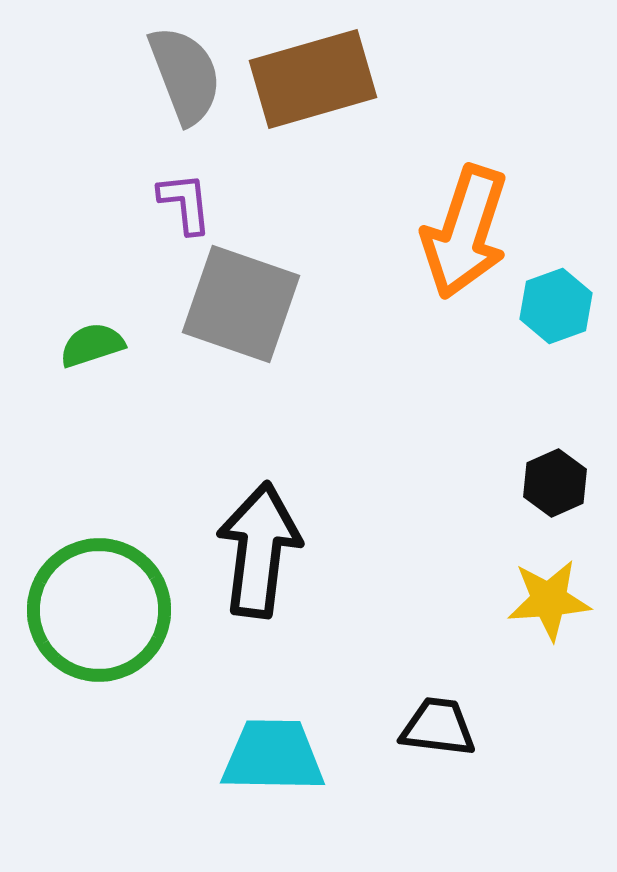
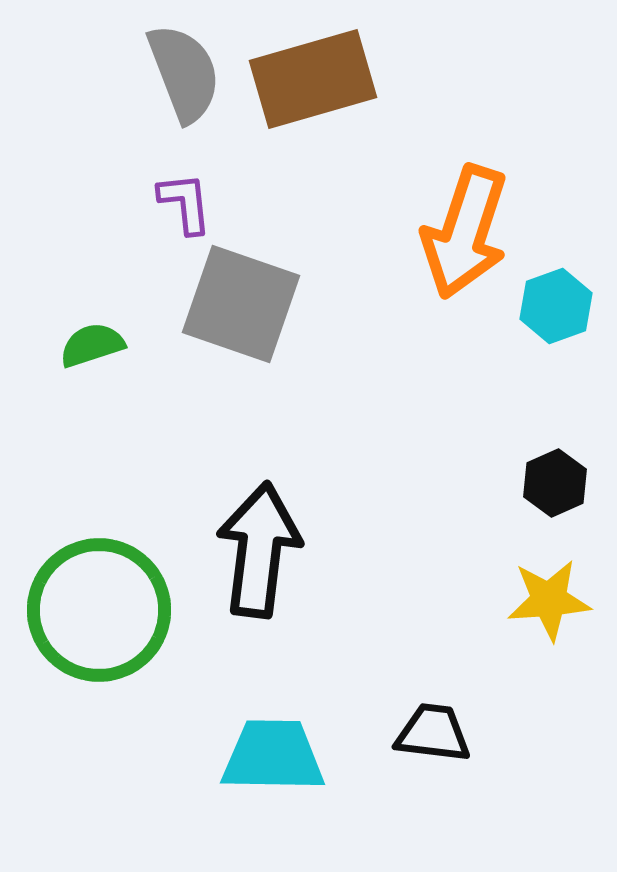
gray semicircle: moved 1 px left, 2 px up
black trapezoid: moved 5 px left, 6 px down
